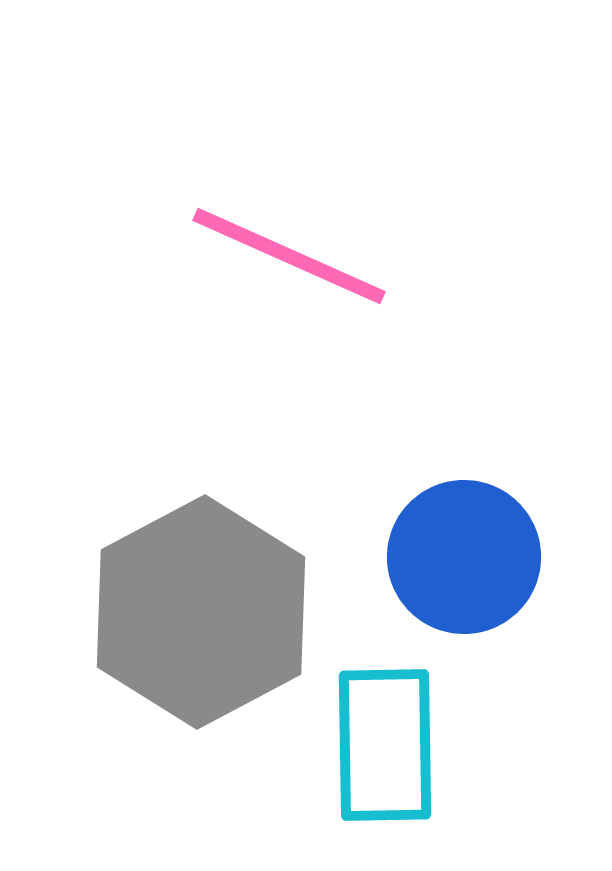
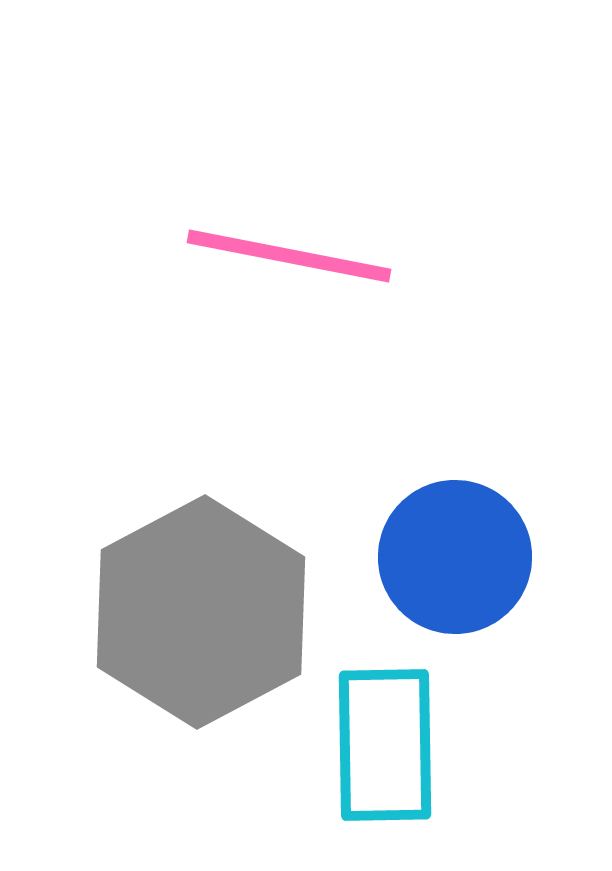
pink line: rotated 13 degrees counterclockwise
blue circle: moved 9 px left
